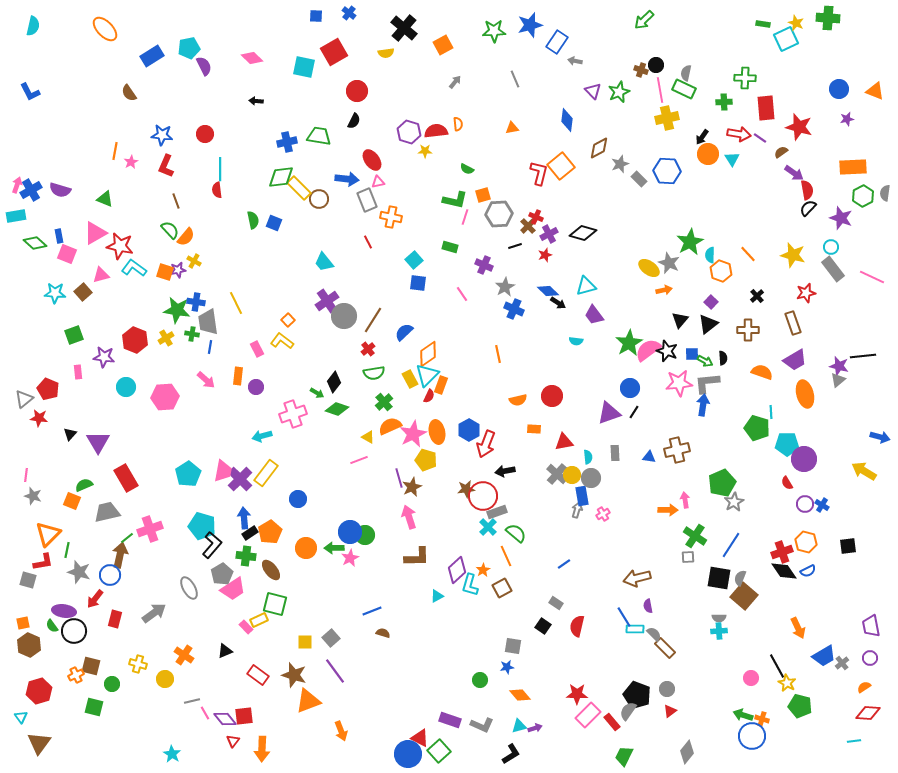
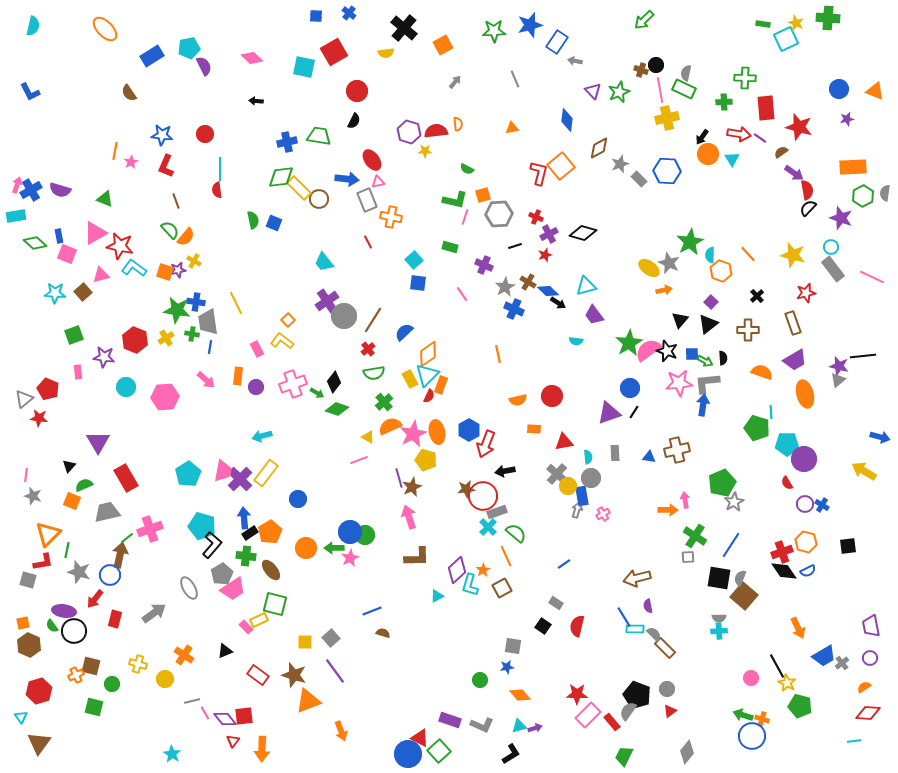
brown cross at (528, 226): moved 56 px down; rotated 14 degrees counterclockwise
pink cross at (293, 414): moved 30 px up
black triangle at (70, 434): moved 1 px left, 32 px down
yellow circle at (572, 475): moved 4 px left, 11 px down
